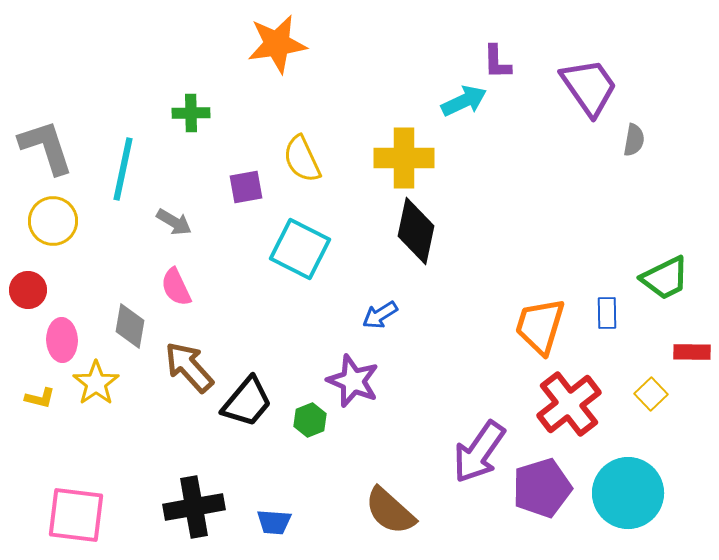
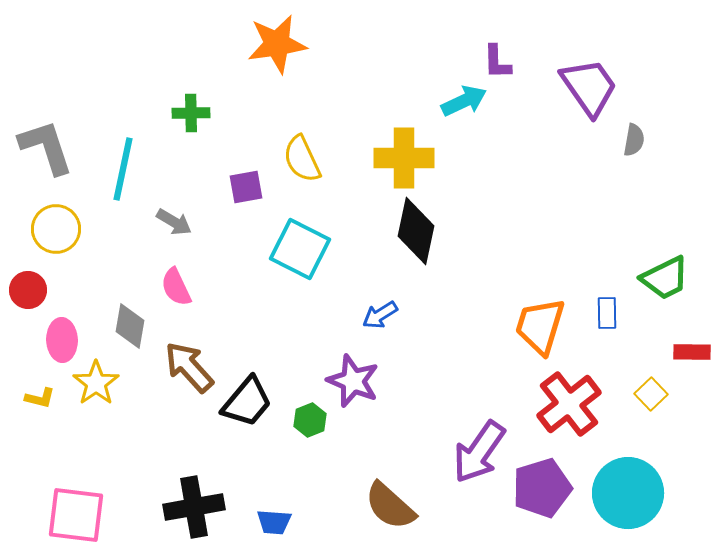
yellow circle: moved 3 px right, 8 px down
brown semicircle: moved 5 px up
